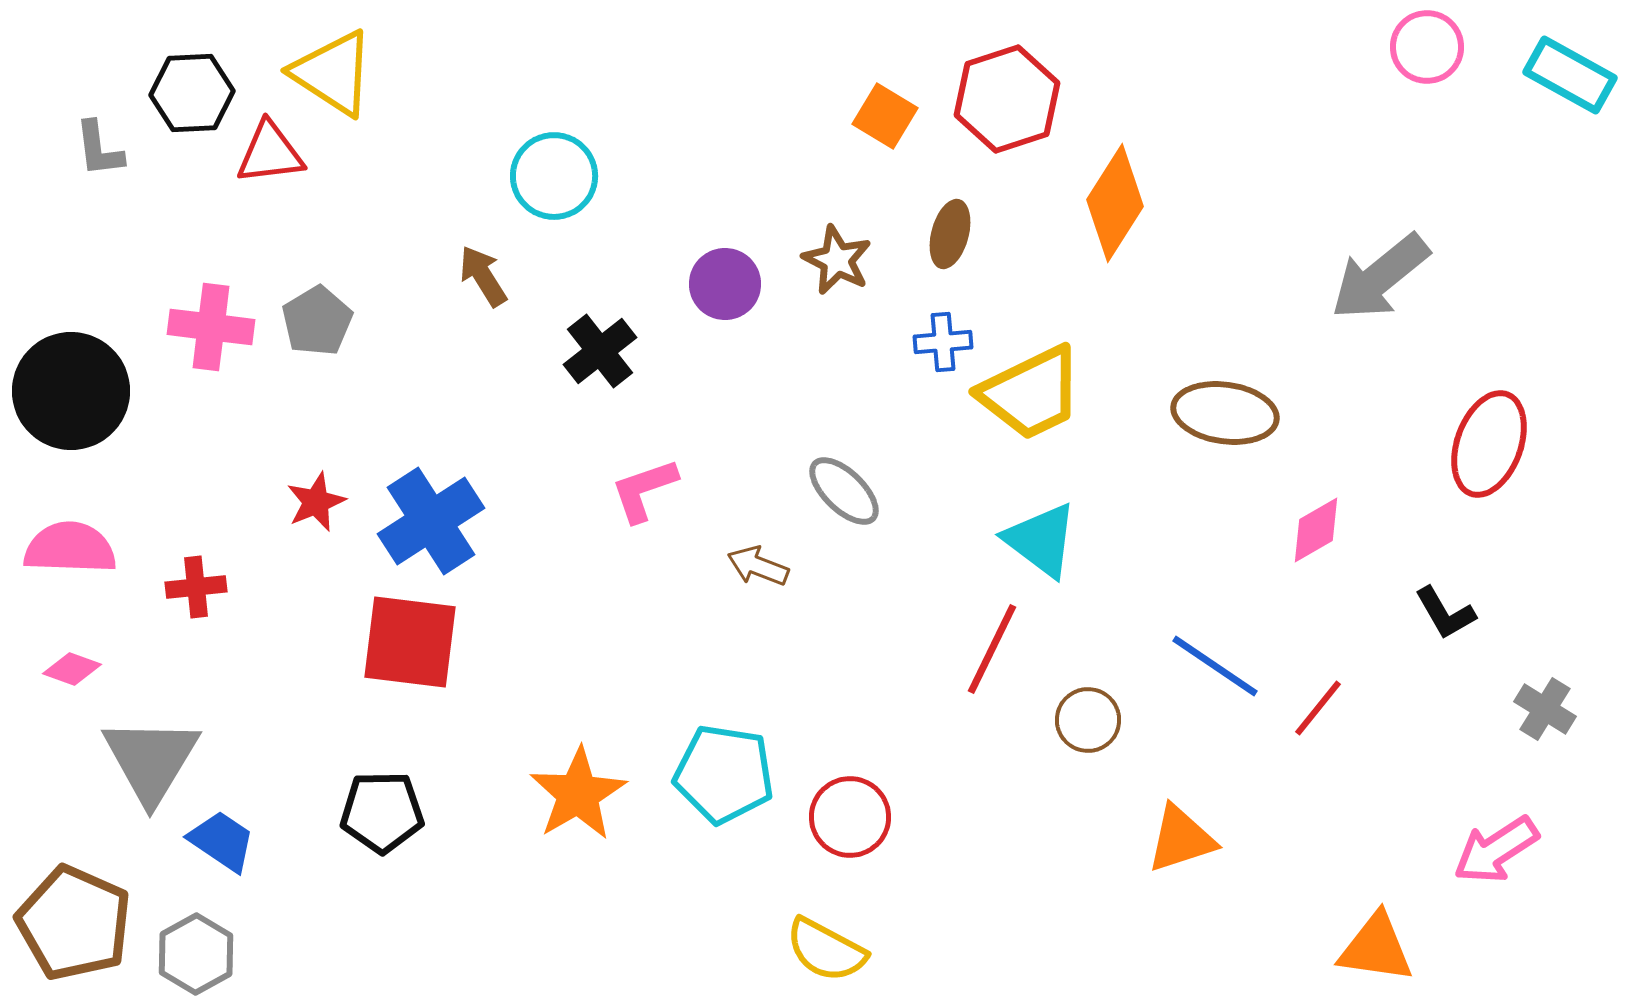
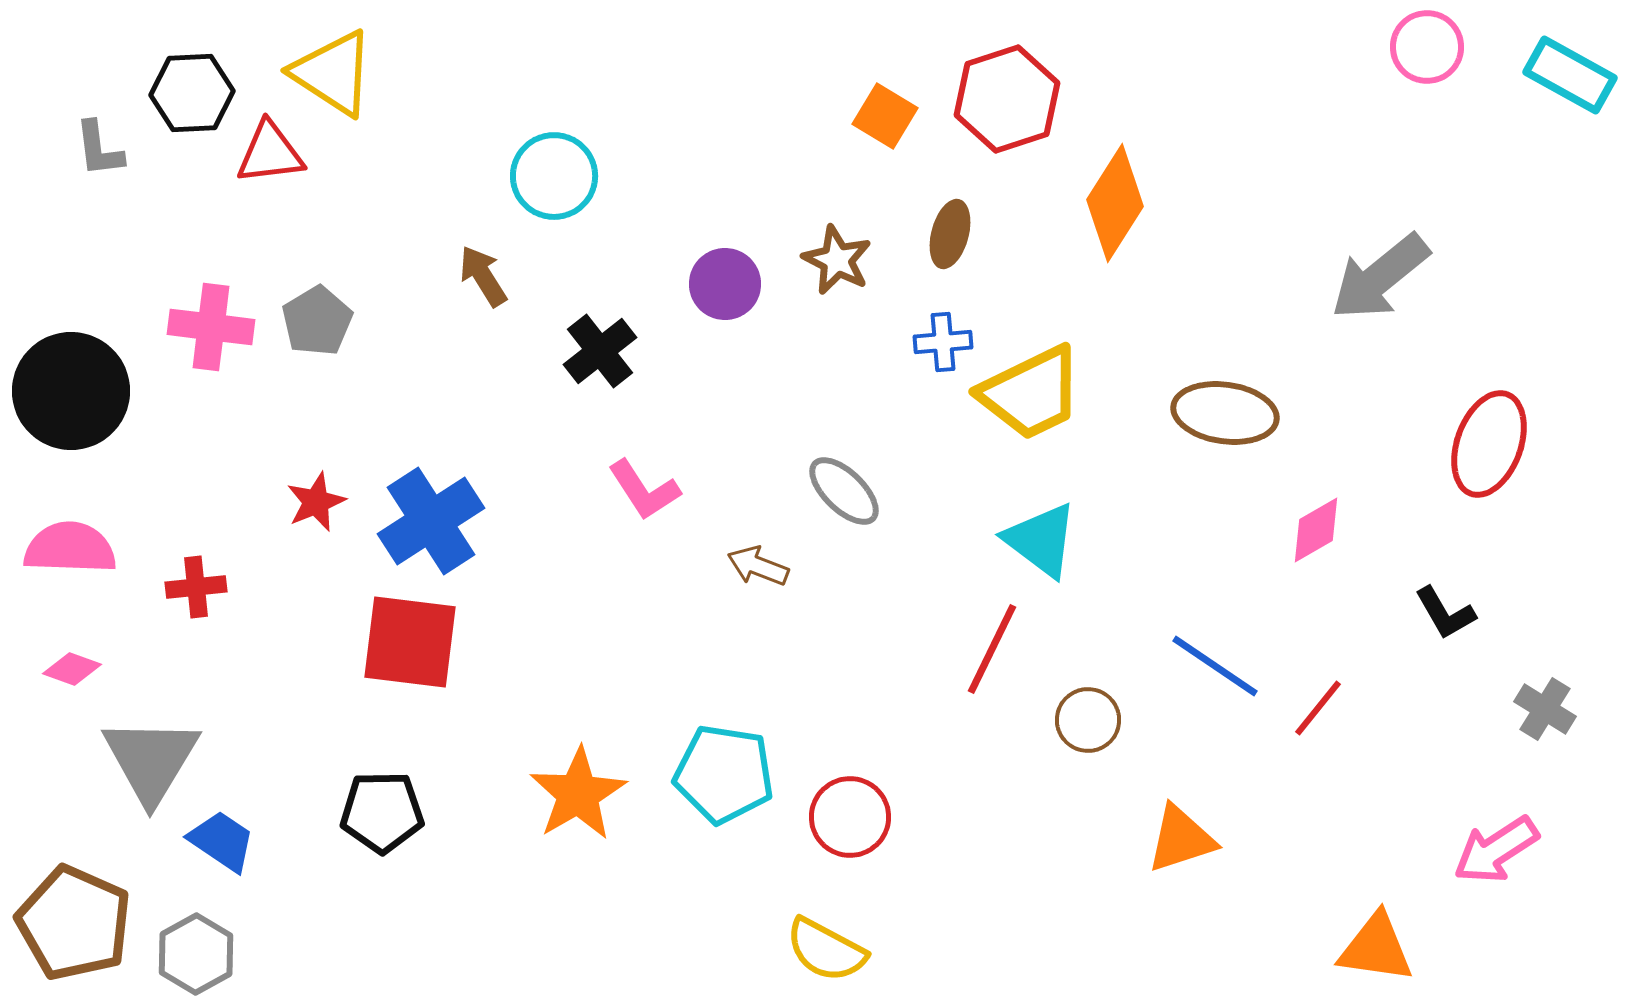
pink L-shape at (644, 490): rotated 104 degrees counterclockwise
